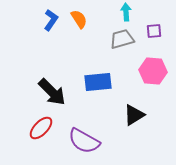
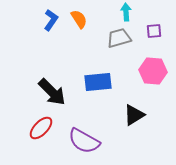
gray trapezoid: moved 3 px left, 1 px up
